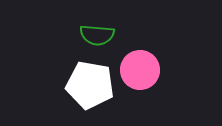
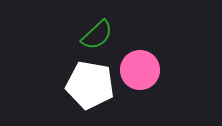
green semicircle: rotated 48 degrees counterclockwise
